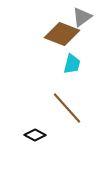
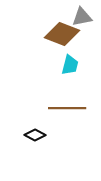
gray triangle: rotated 25 degrees clockwise
cyan trapezoid: moved 2 px left, 1 px down
brown line: rotated 48 degrees counterclockwise
